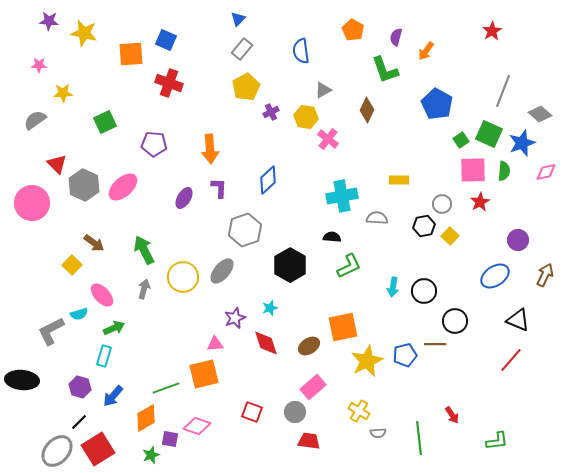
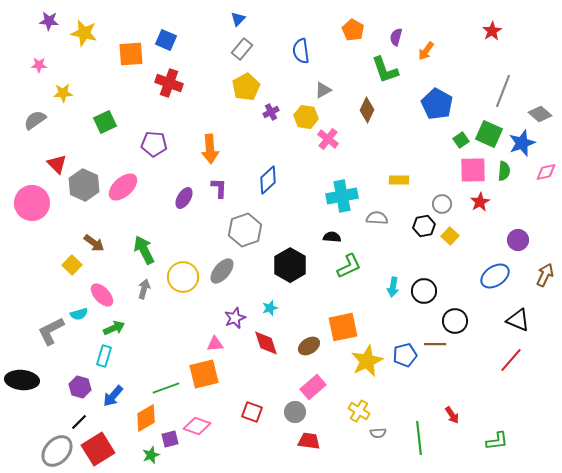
purple square at (170, 439): rotated 24 degrees counterclockwise
